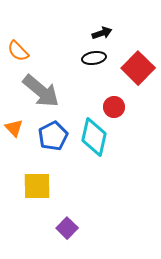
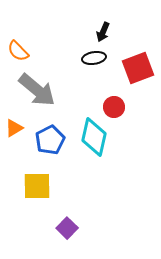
black arrow: moved 1 px right, 1 px up; rotated 132 degrees clockwise
red square: rotated 24 degrees clockwise
gray arrow: moved 4 px left, 1 px up
orange triangle: rotated 42 degrees clockwise
blue pentagon: moved 3 px left, 4 px down
